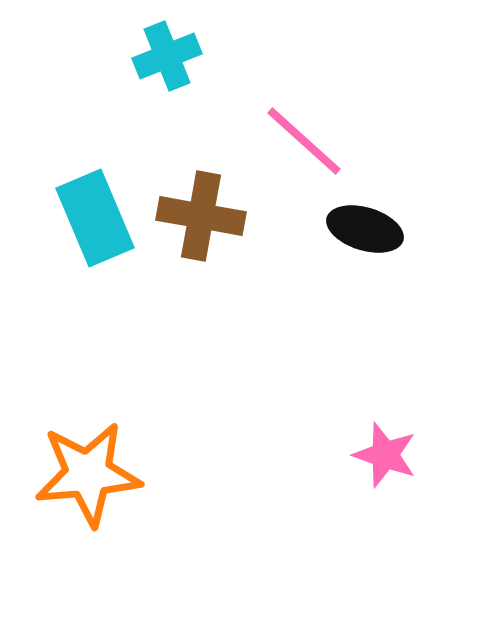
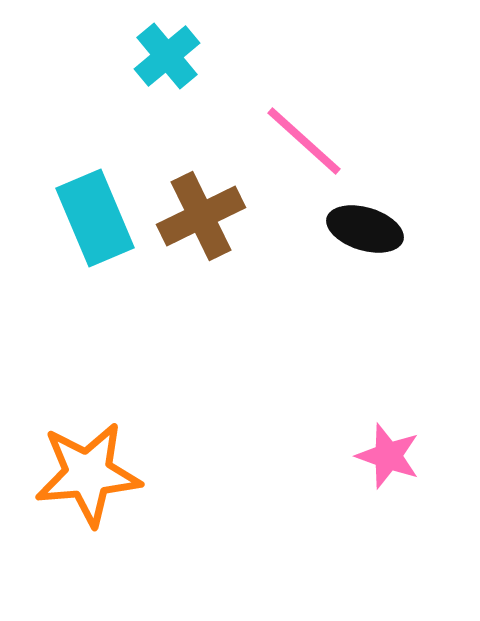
cyan cross: rotated 18 degrees counterclockwise
brown cross: rotated 36 degrees counterclockwise
pink star: moved 3 px right, 1 px down
